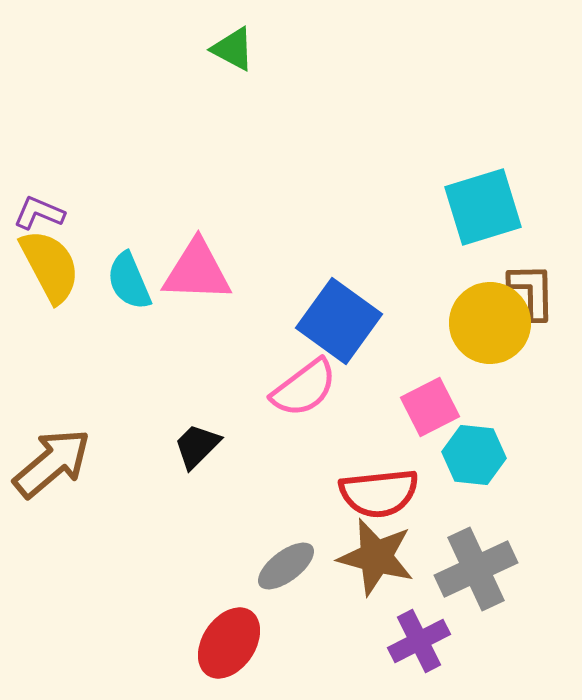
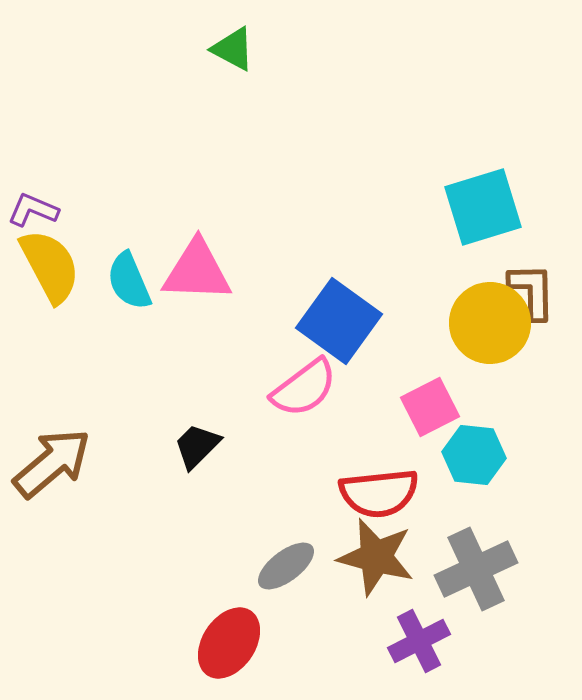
purple L-shape: moved 6 px left, 3 px up
